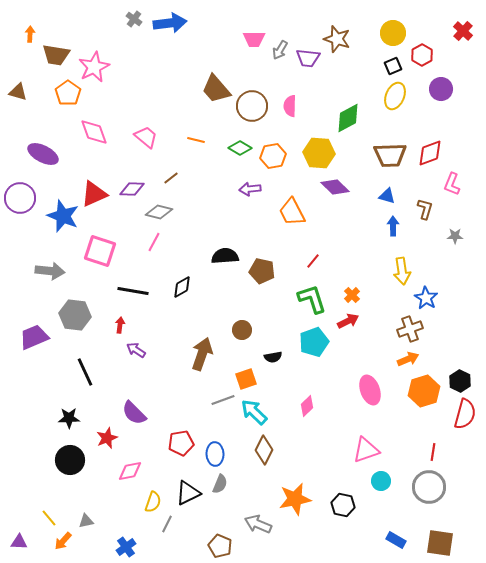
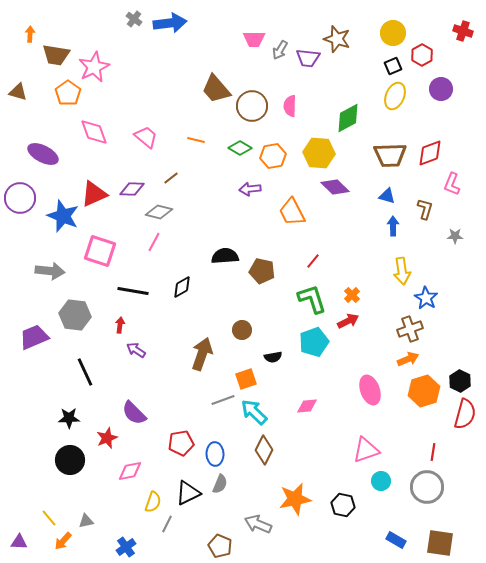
red cross at (463, 31): rotated 24 degrees counterclockwise
pink diamond at (307, 406): rotated 40 degrees clockwise
gray circle at (429, 487): moved 2 px left
